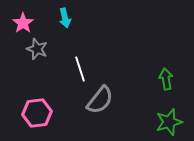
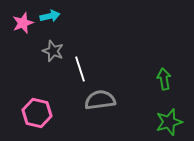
cyan arrow: moved 15 px left, 2 px up; rotated 90 degrees counterclockwise
pink star: rotated 15 degrees clockwise
gray star: moved 16 px right, 2 px down
green arrow: moved 2 px left
gray semicircle: rotated 136 degrees counterclockwise
pink hexagon: rotated 20 degrees clockwise
